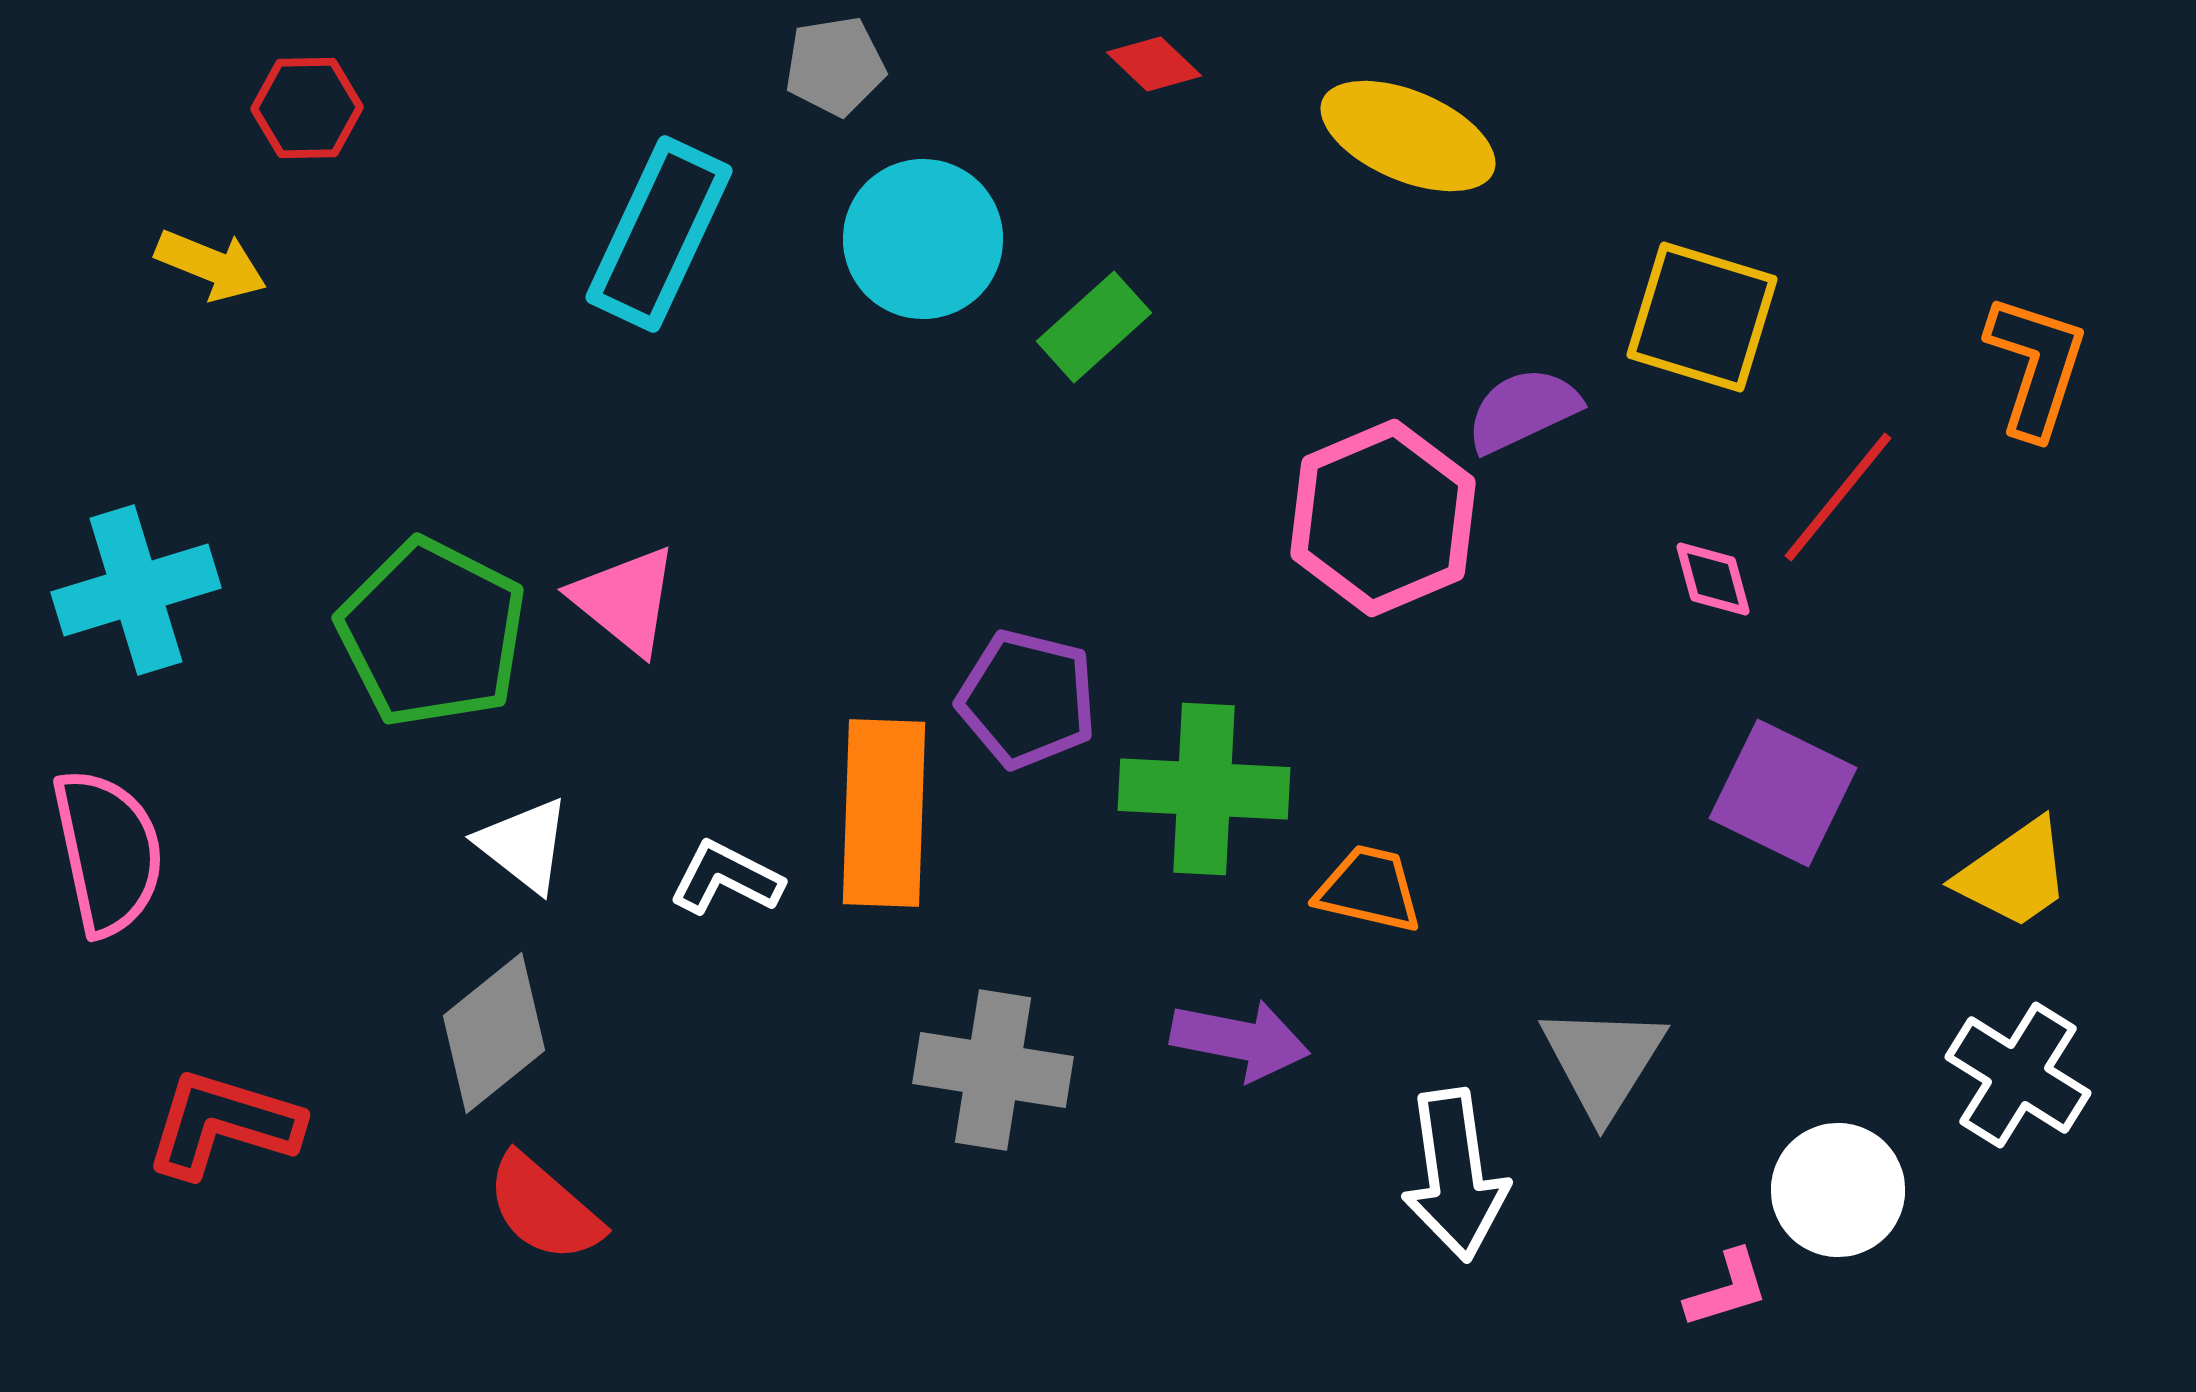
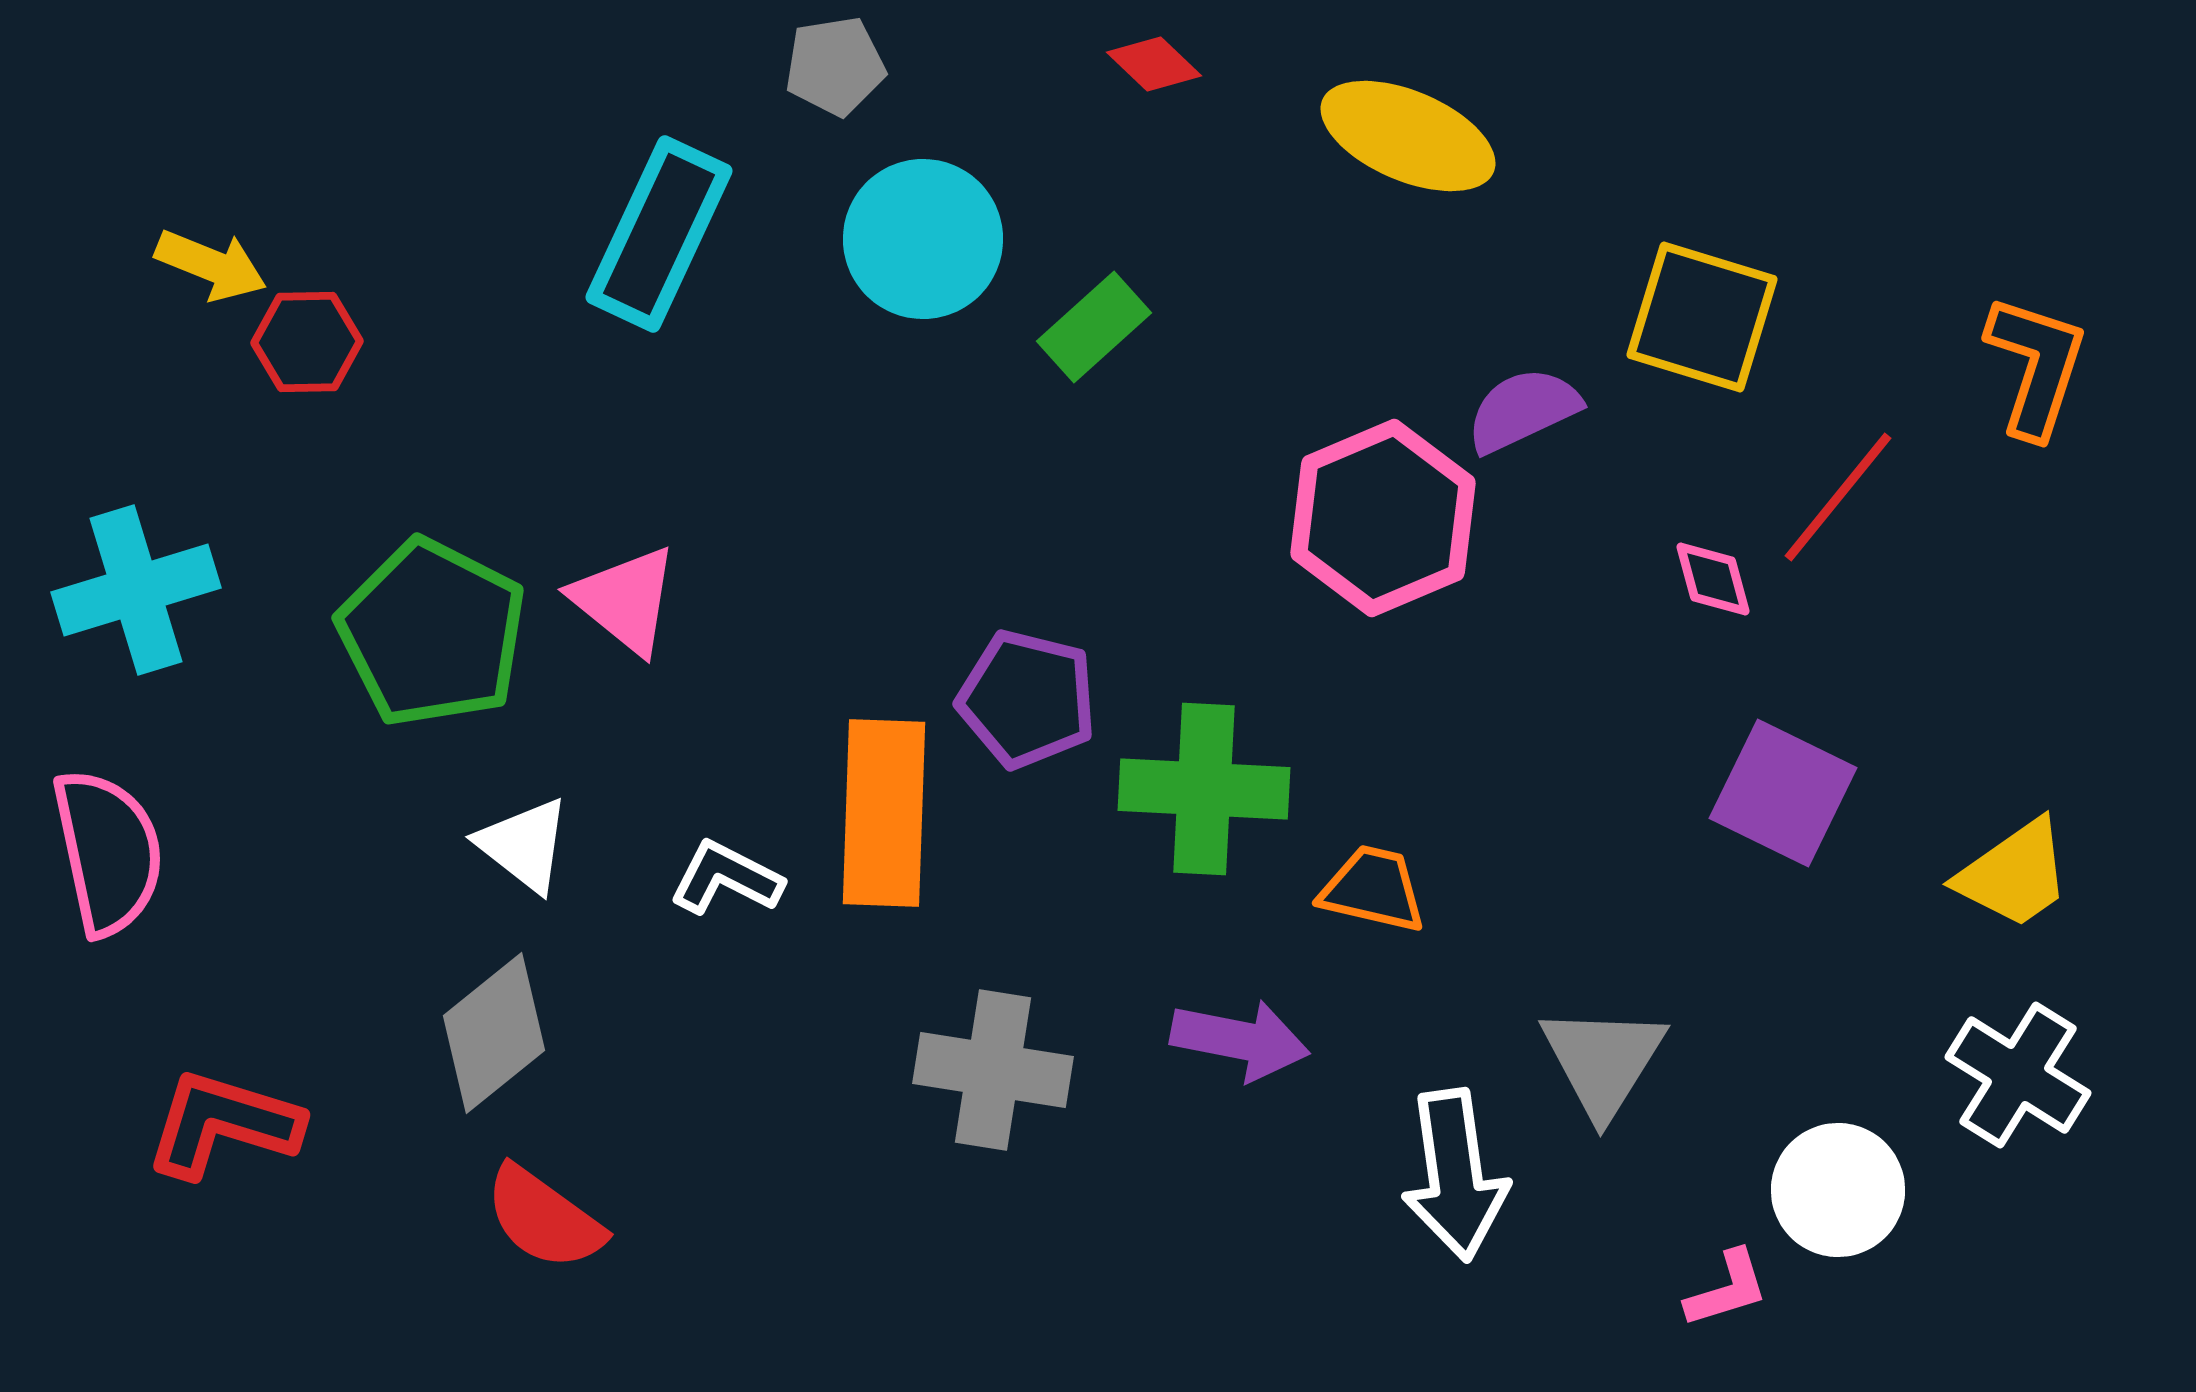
red hexagon: moved 234 px down
orange trapezoid: moved 4 px right
red semicircle: moved 10 px down; rotated 5 degrees counterclockwise
